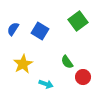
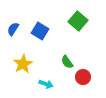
green square: rotated 12 degrees counterclockwise
